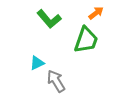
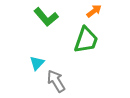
orange arrow: moved 2 px left, 2 px up
green L-shape: moved 3 px left, 2 px up
cyan triangle: rotated 21 degrees counterclockwise
